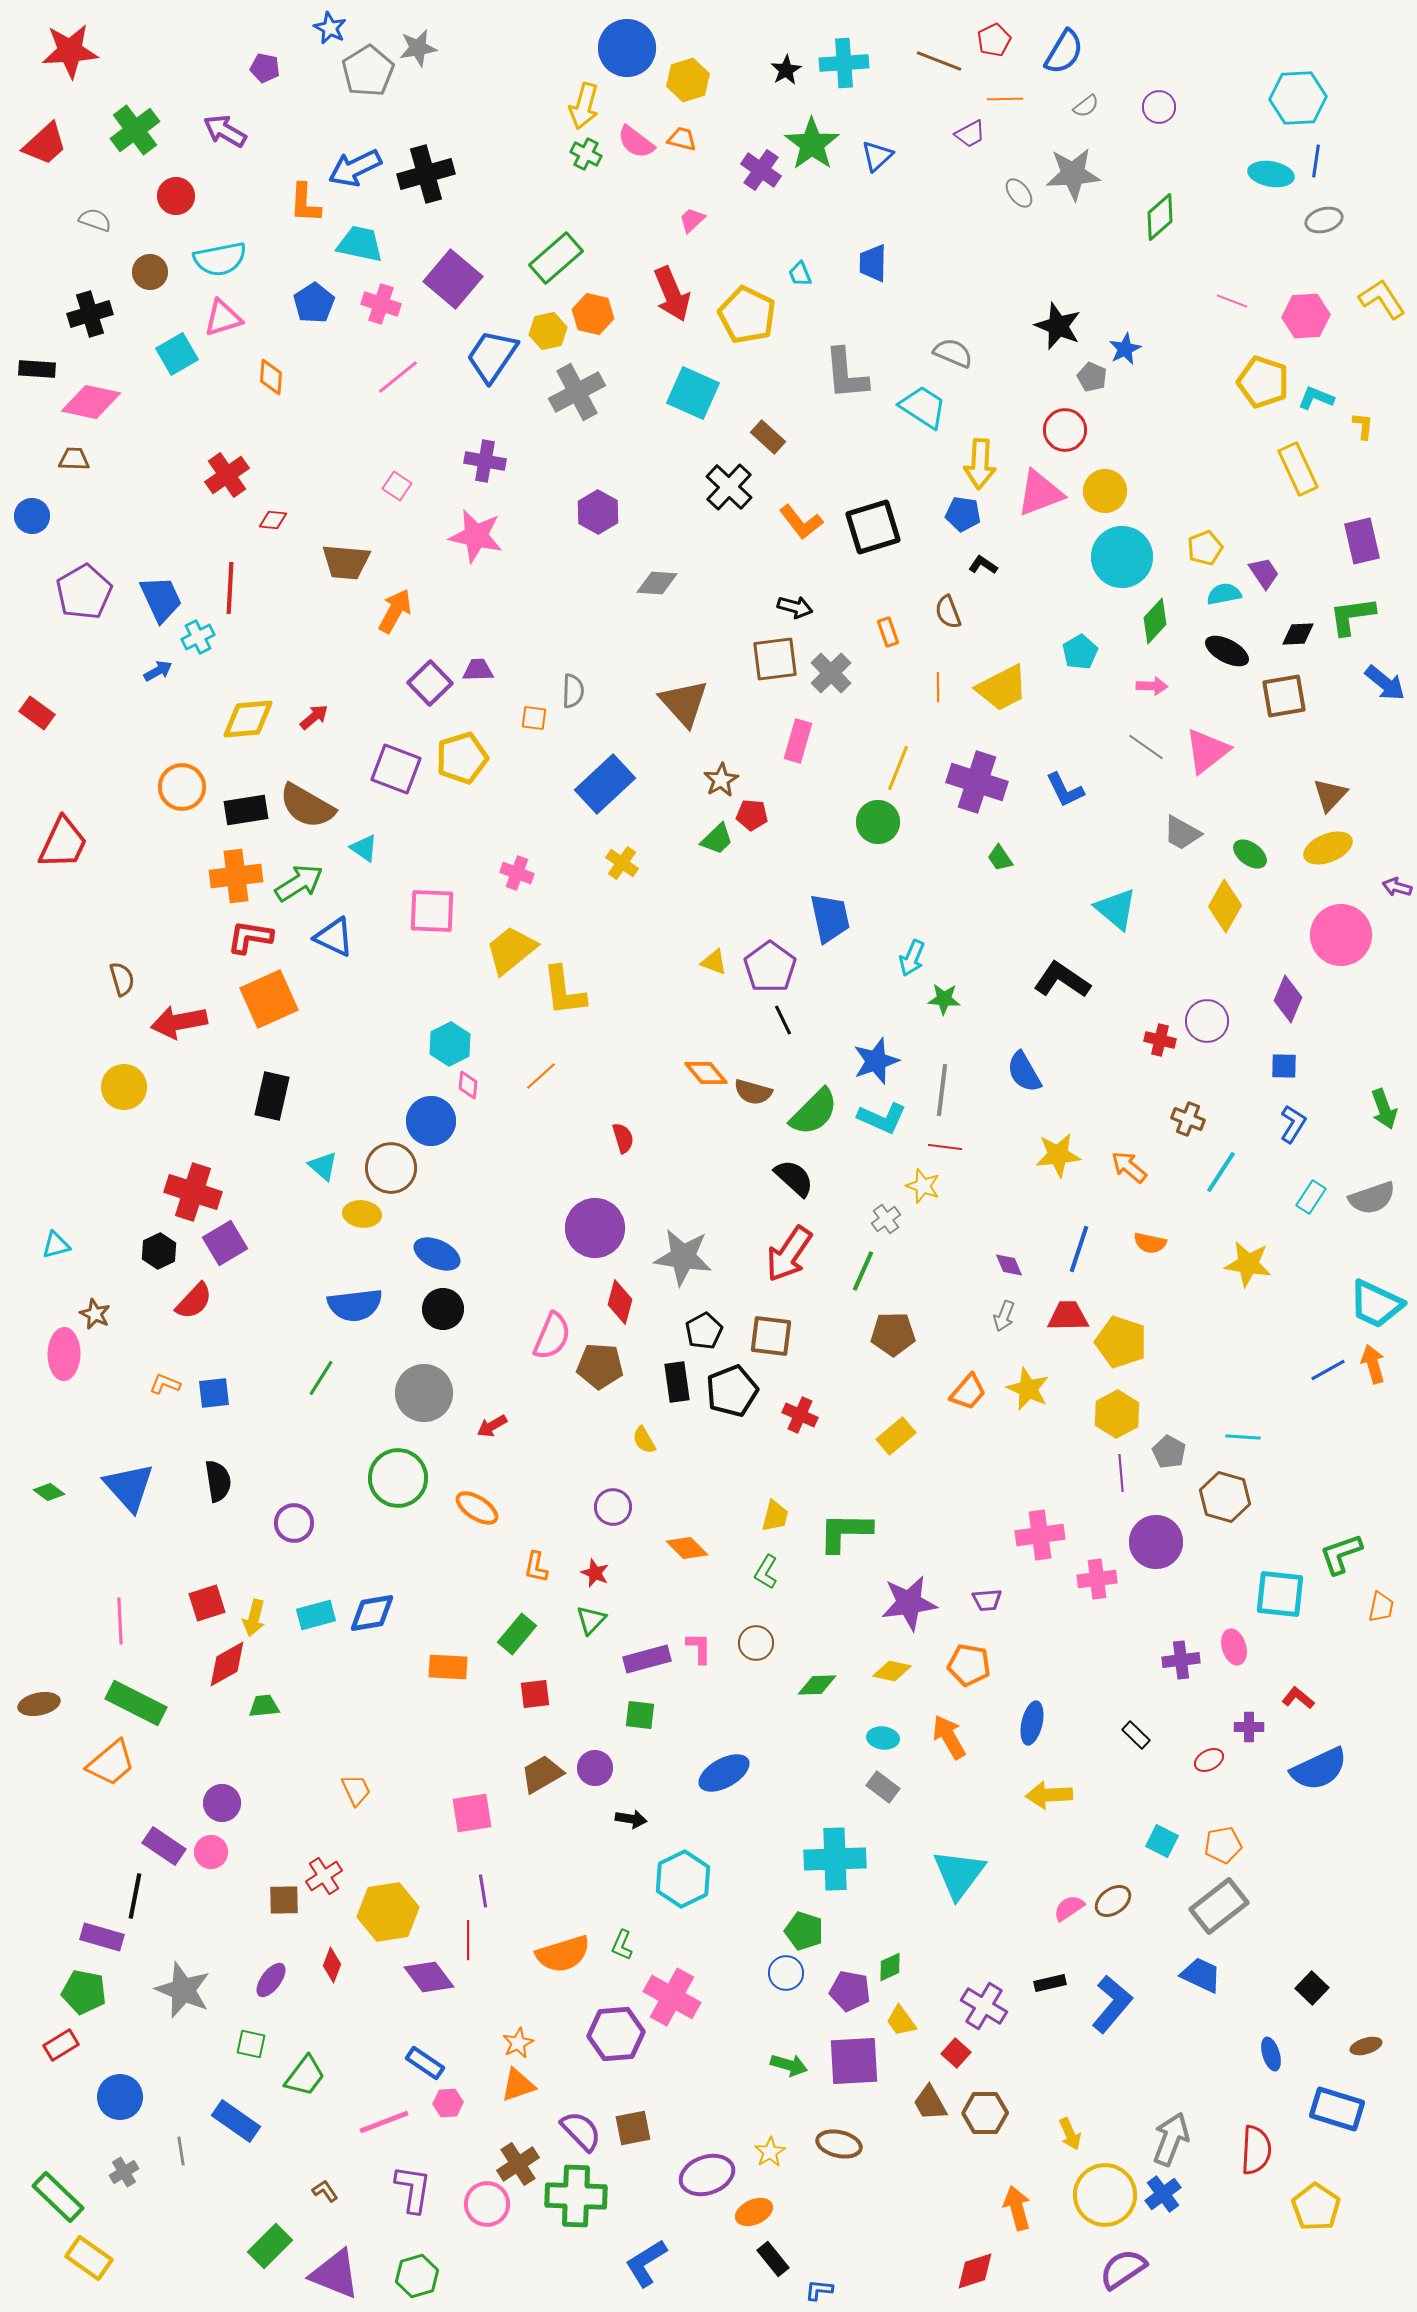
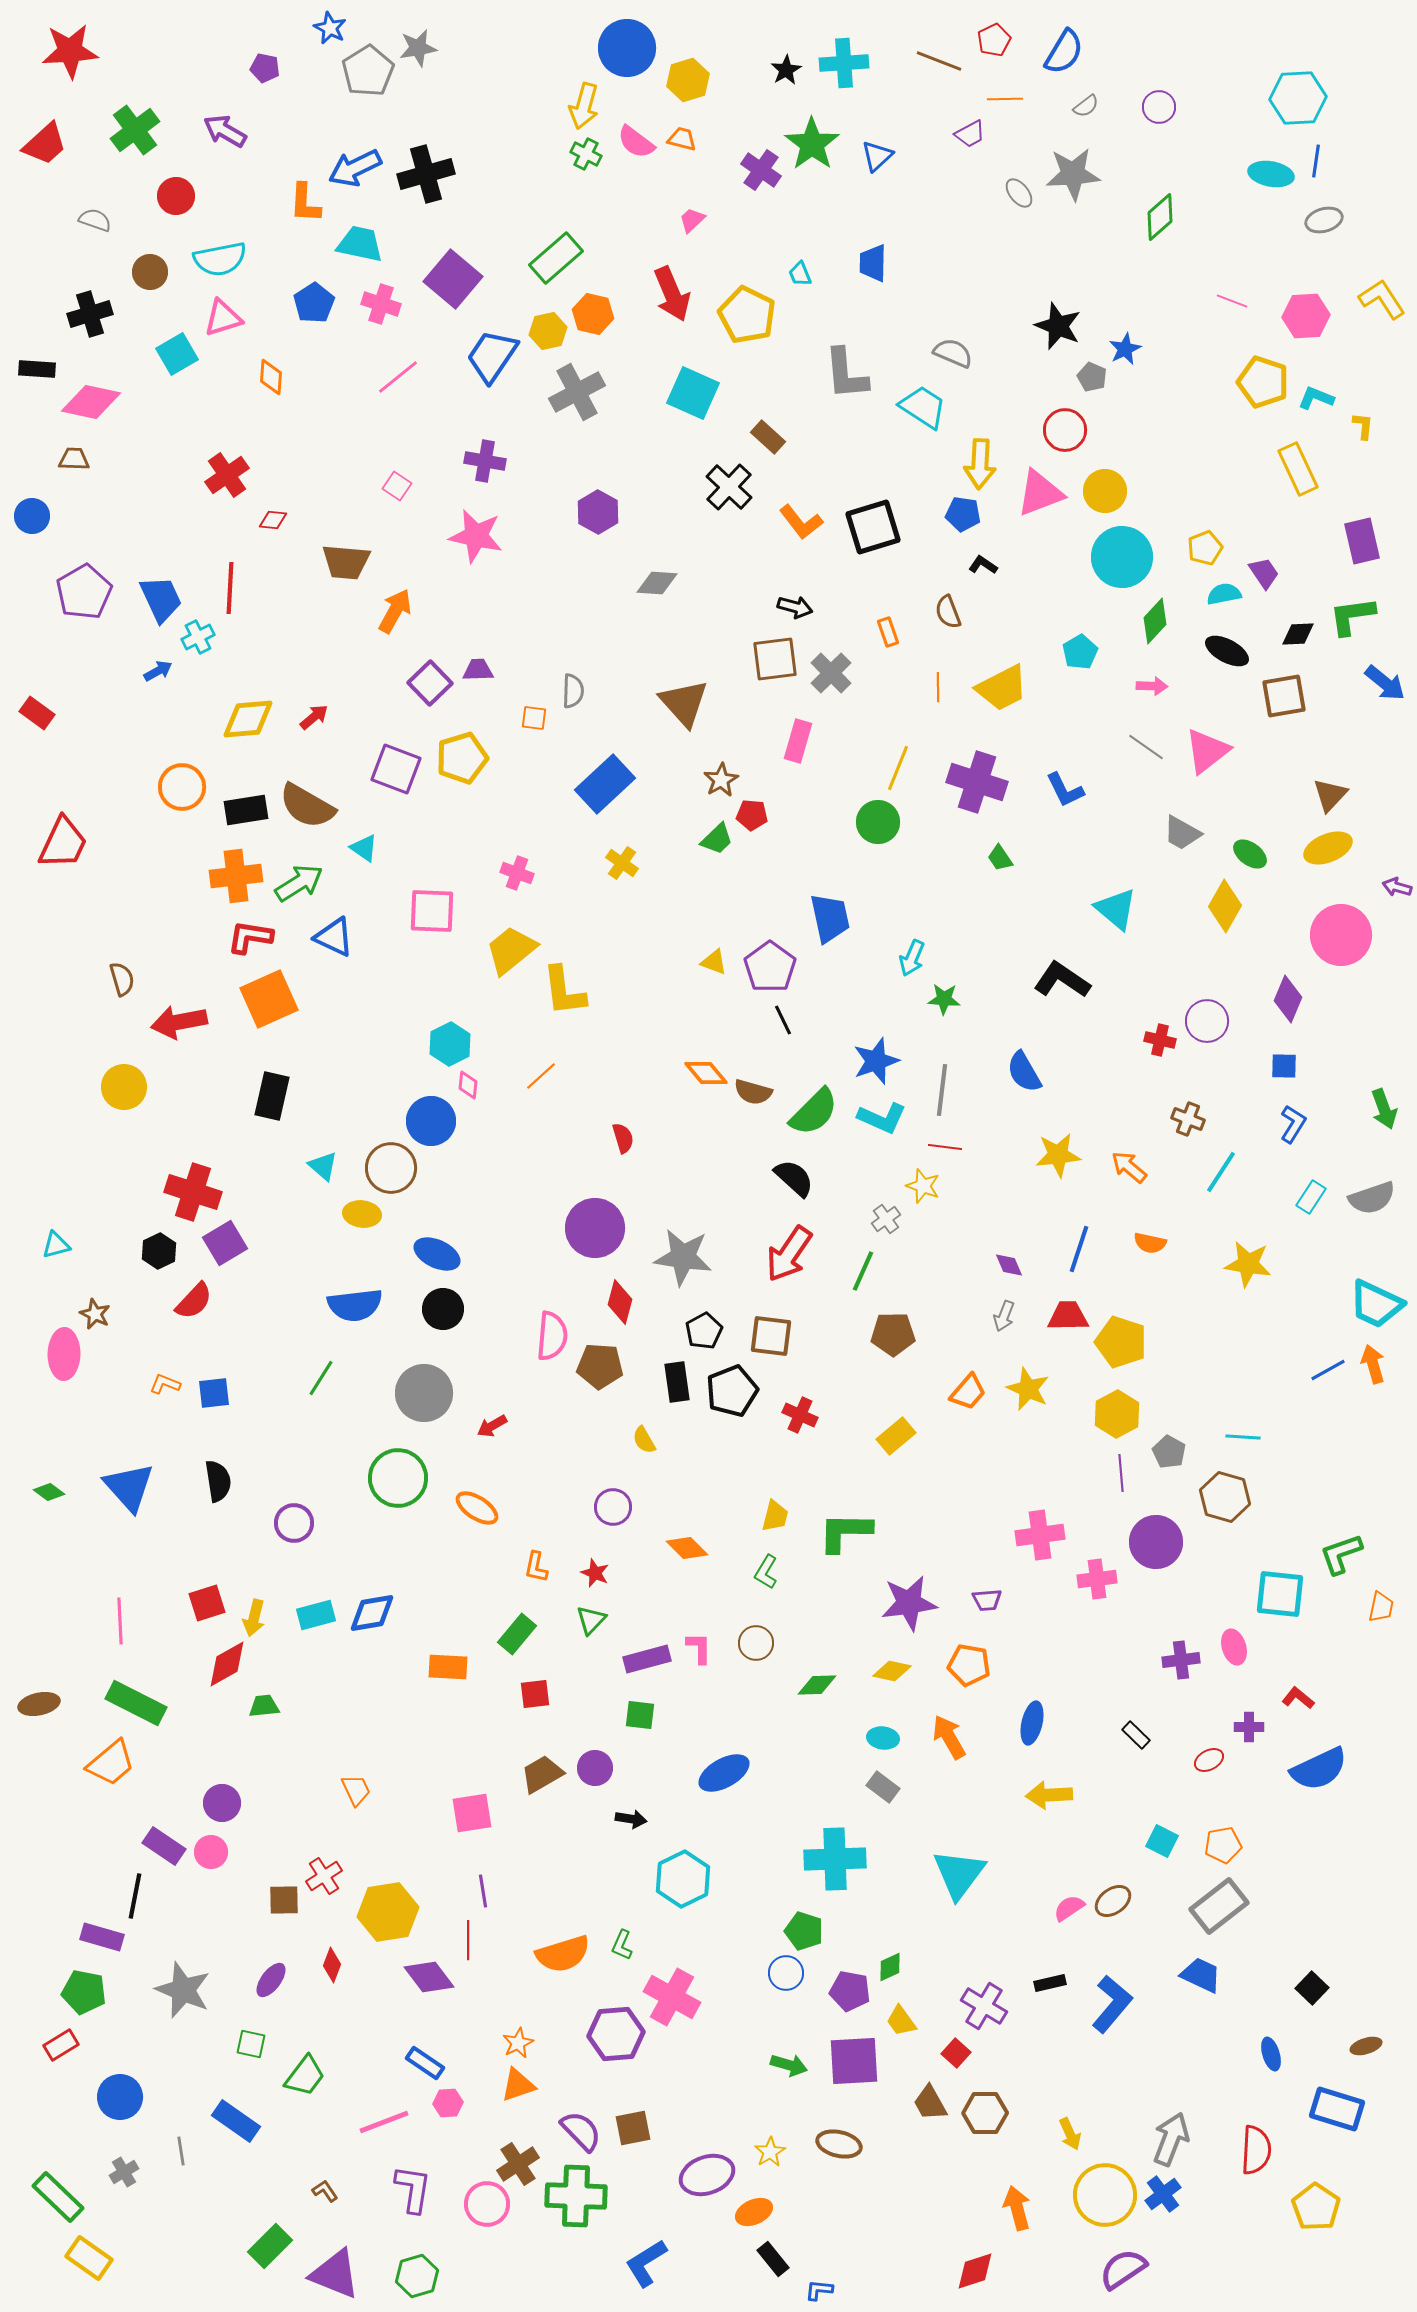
pink semicircle at (552, 1336): rotated 18 degrees counterclockwise
